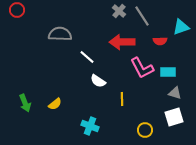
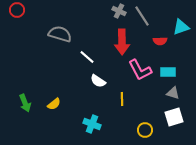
gray cross: rotated 16 degrees counterclockwise
gray semicircle: rotated 15 degrees clockwise
red arrow: rotated 90 degrees counterclockwise
pink L-shape: moved 2 px left, 2 px down
gray triangle: moved 2 px left
yellow semicircle: moved 1 px left
cyan cross: moved 2 px right, 2 px up
